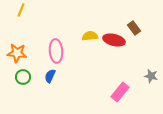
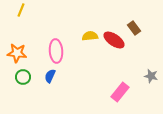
red ellipse: rotated 20 degrees clockwise
